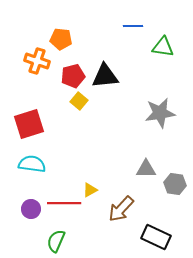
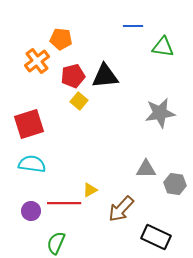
orange cross: rotated 35 degrees clockwise
purple circle: moved 2 px down
green semicircle: moved 2 px down
